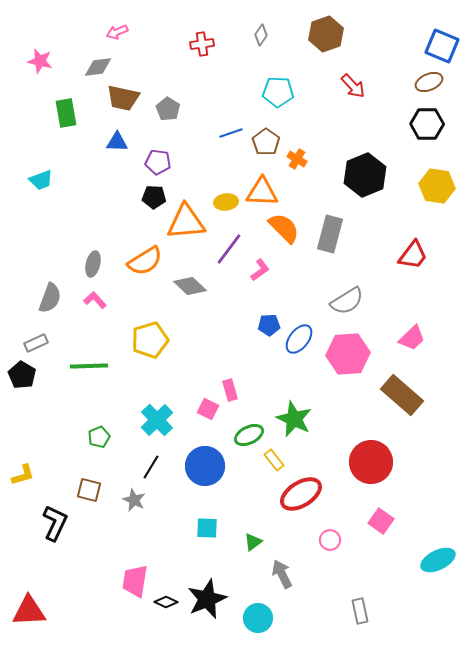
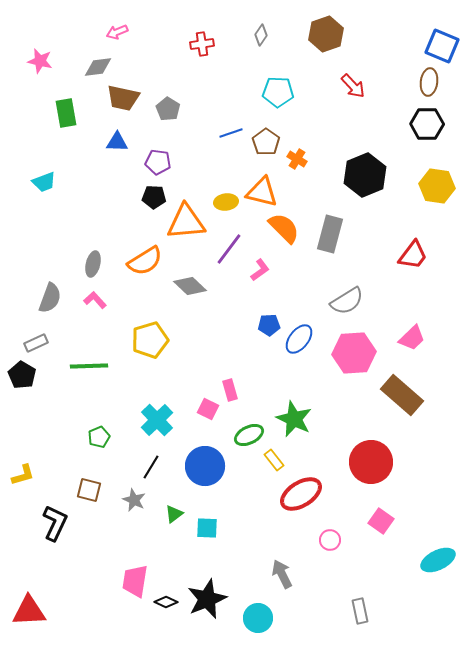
brown ellipse at (429, 82): rotated 60 degrees counterclockwise
cyan trapezoid at (41, 180): moved 3 px right, 2 px down
orange triangle at (262, 192): rotated 12 degrees clockwise
pink hexagon at (348, 354): moved 6 px right, 1 px up
green triangle at (253, 542): moved 79 px left, 28 px up
